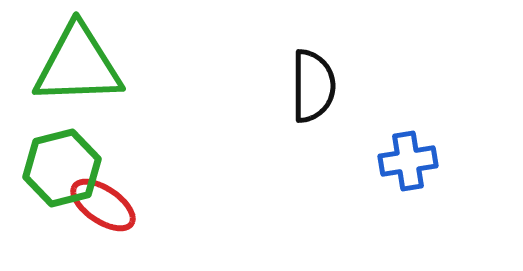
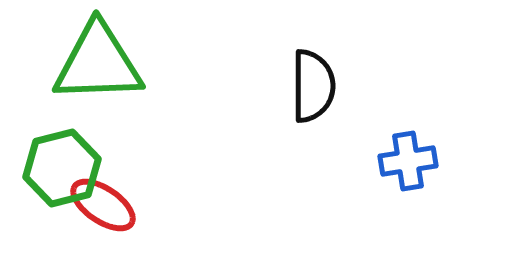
green triangle: moved 20 px right, 2 px up
